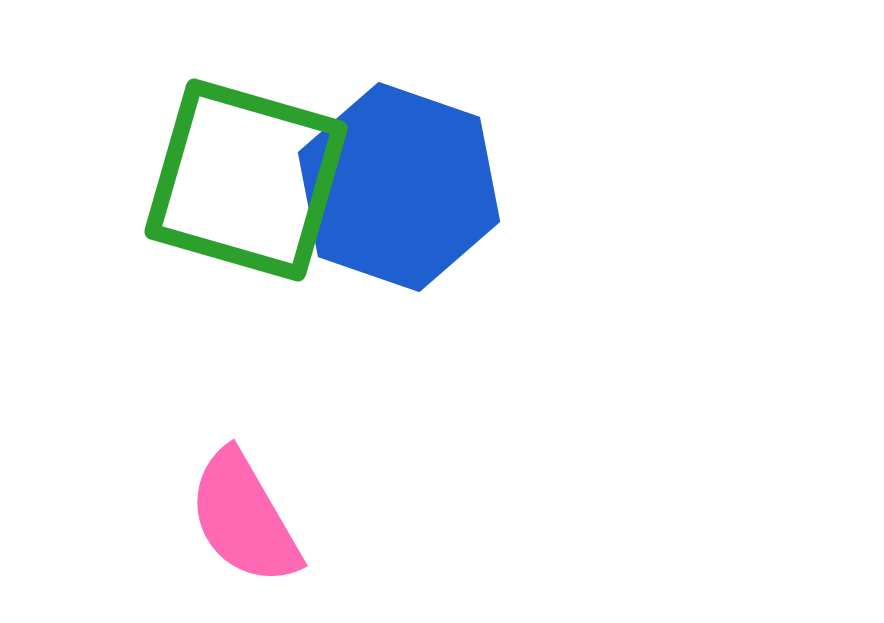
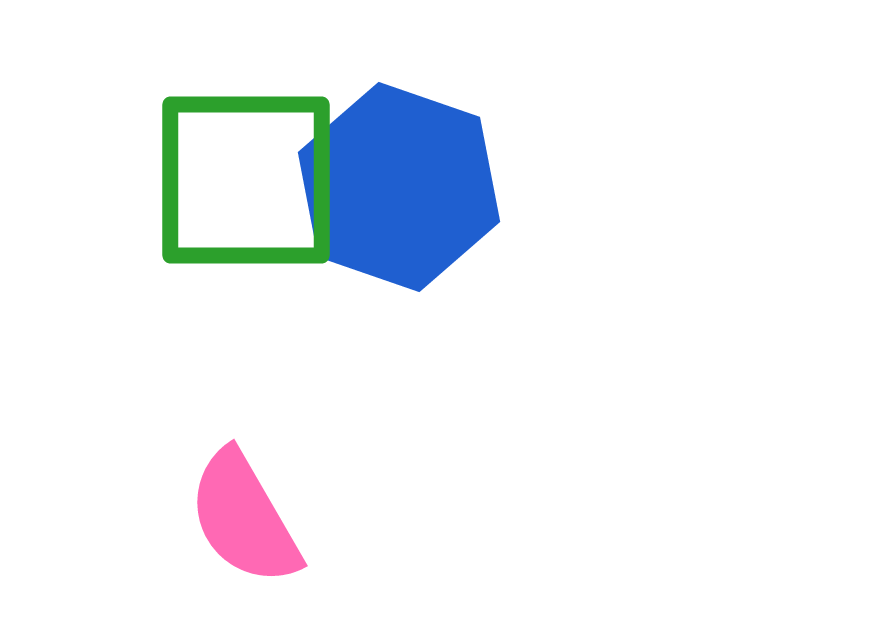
green square: rotated 16 degrees counterclockwise
